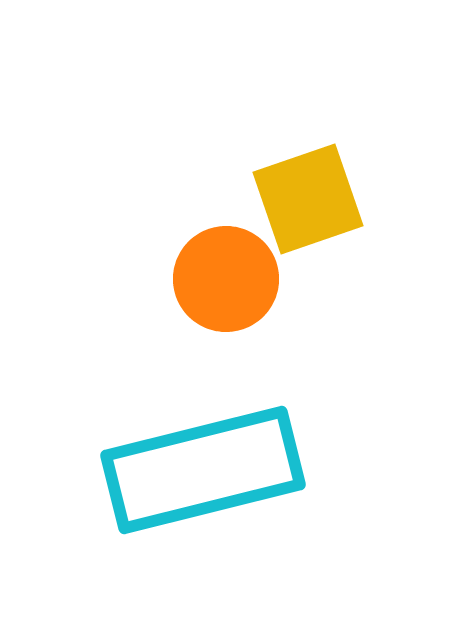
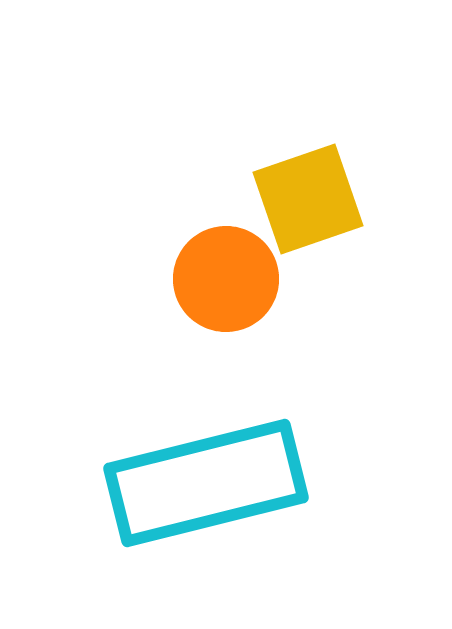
cyan rectangle: moved 3 px right, 13 px down
